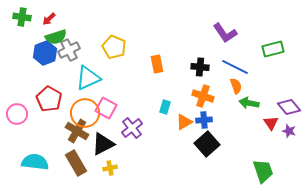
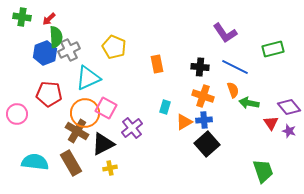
green semicircle: rotated 75 degrees counterclockwise
orange semicircle: moved 3 px left, 4 px down
red pentagon: moved 5 px up; rotated 25 degrees counterclockwise
brown rectangle: moved 5 px left
